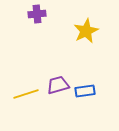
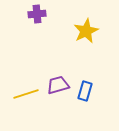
blue rectangle: rotated 66 degrees counterclockwise
